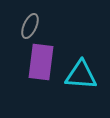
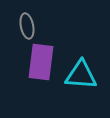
gray ellipse: moved 3 px left; rotated 35 degrees counterclockwise
